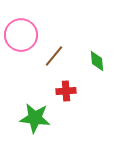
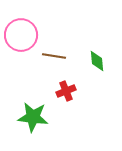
brown line: rotated 60 degrees clockwise
red cross: rotated 18 degrees counterclockwise
green star: moved 2 px left, 1 px up
